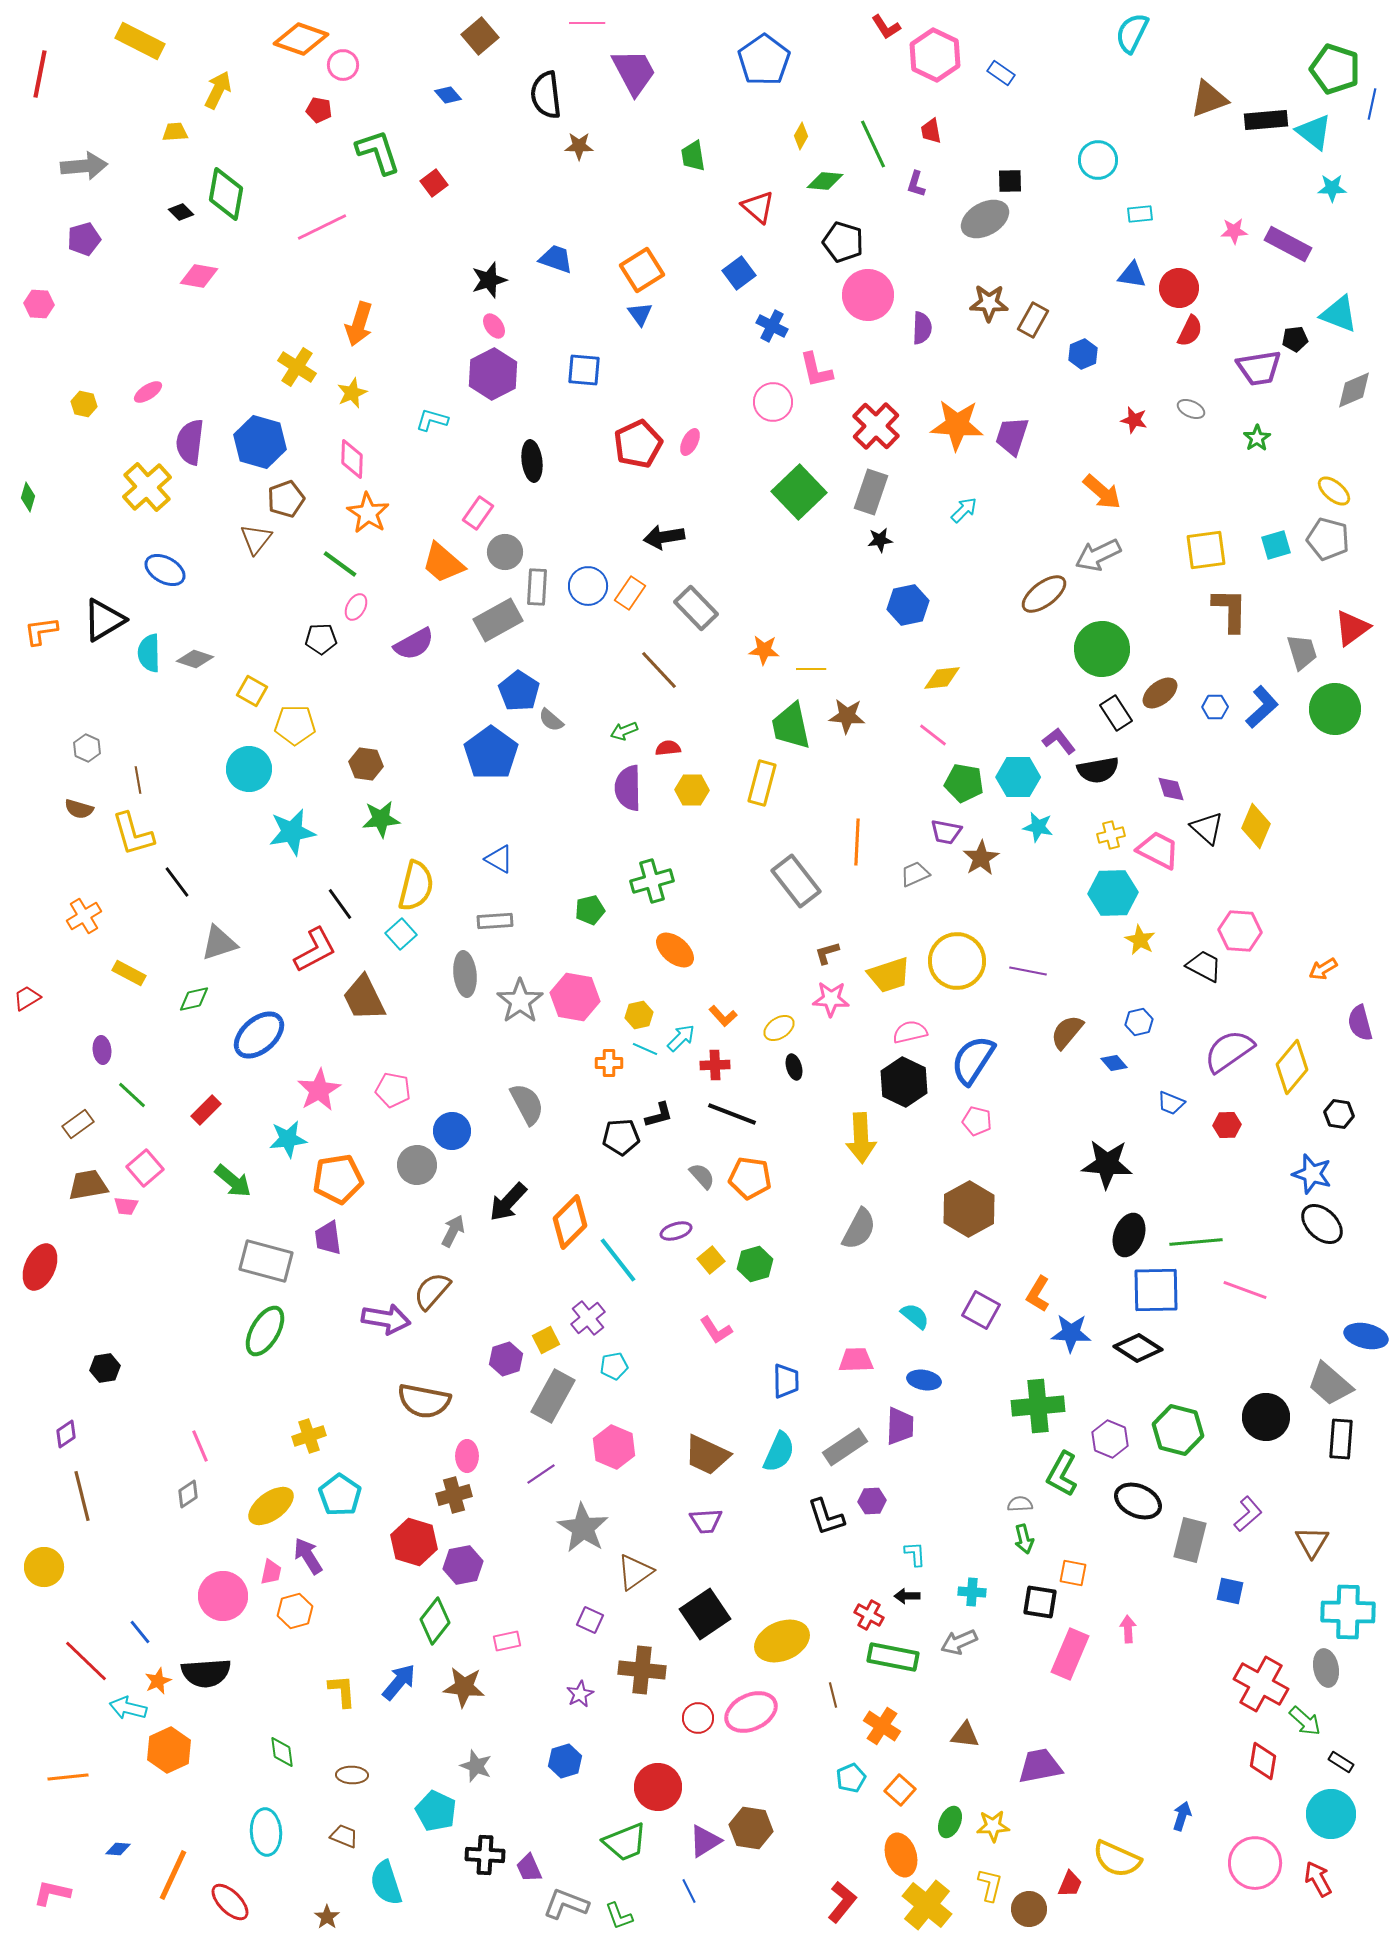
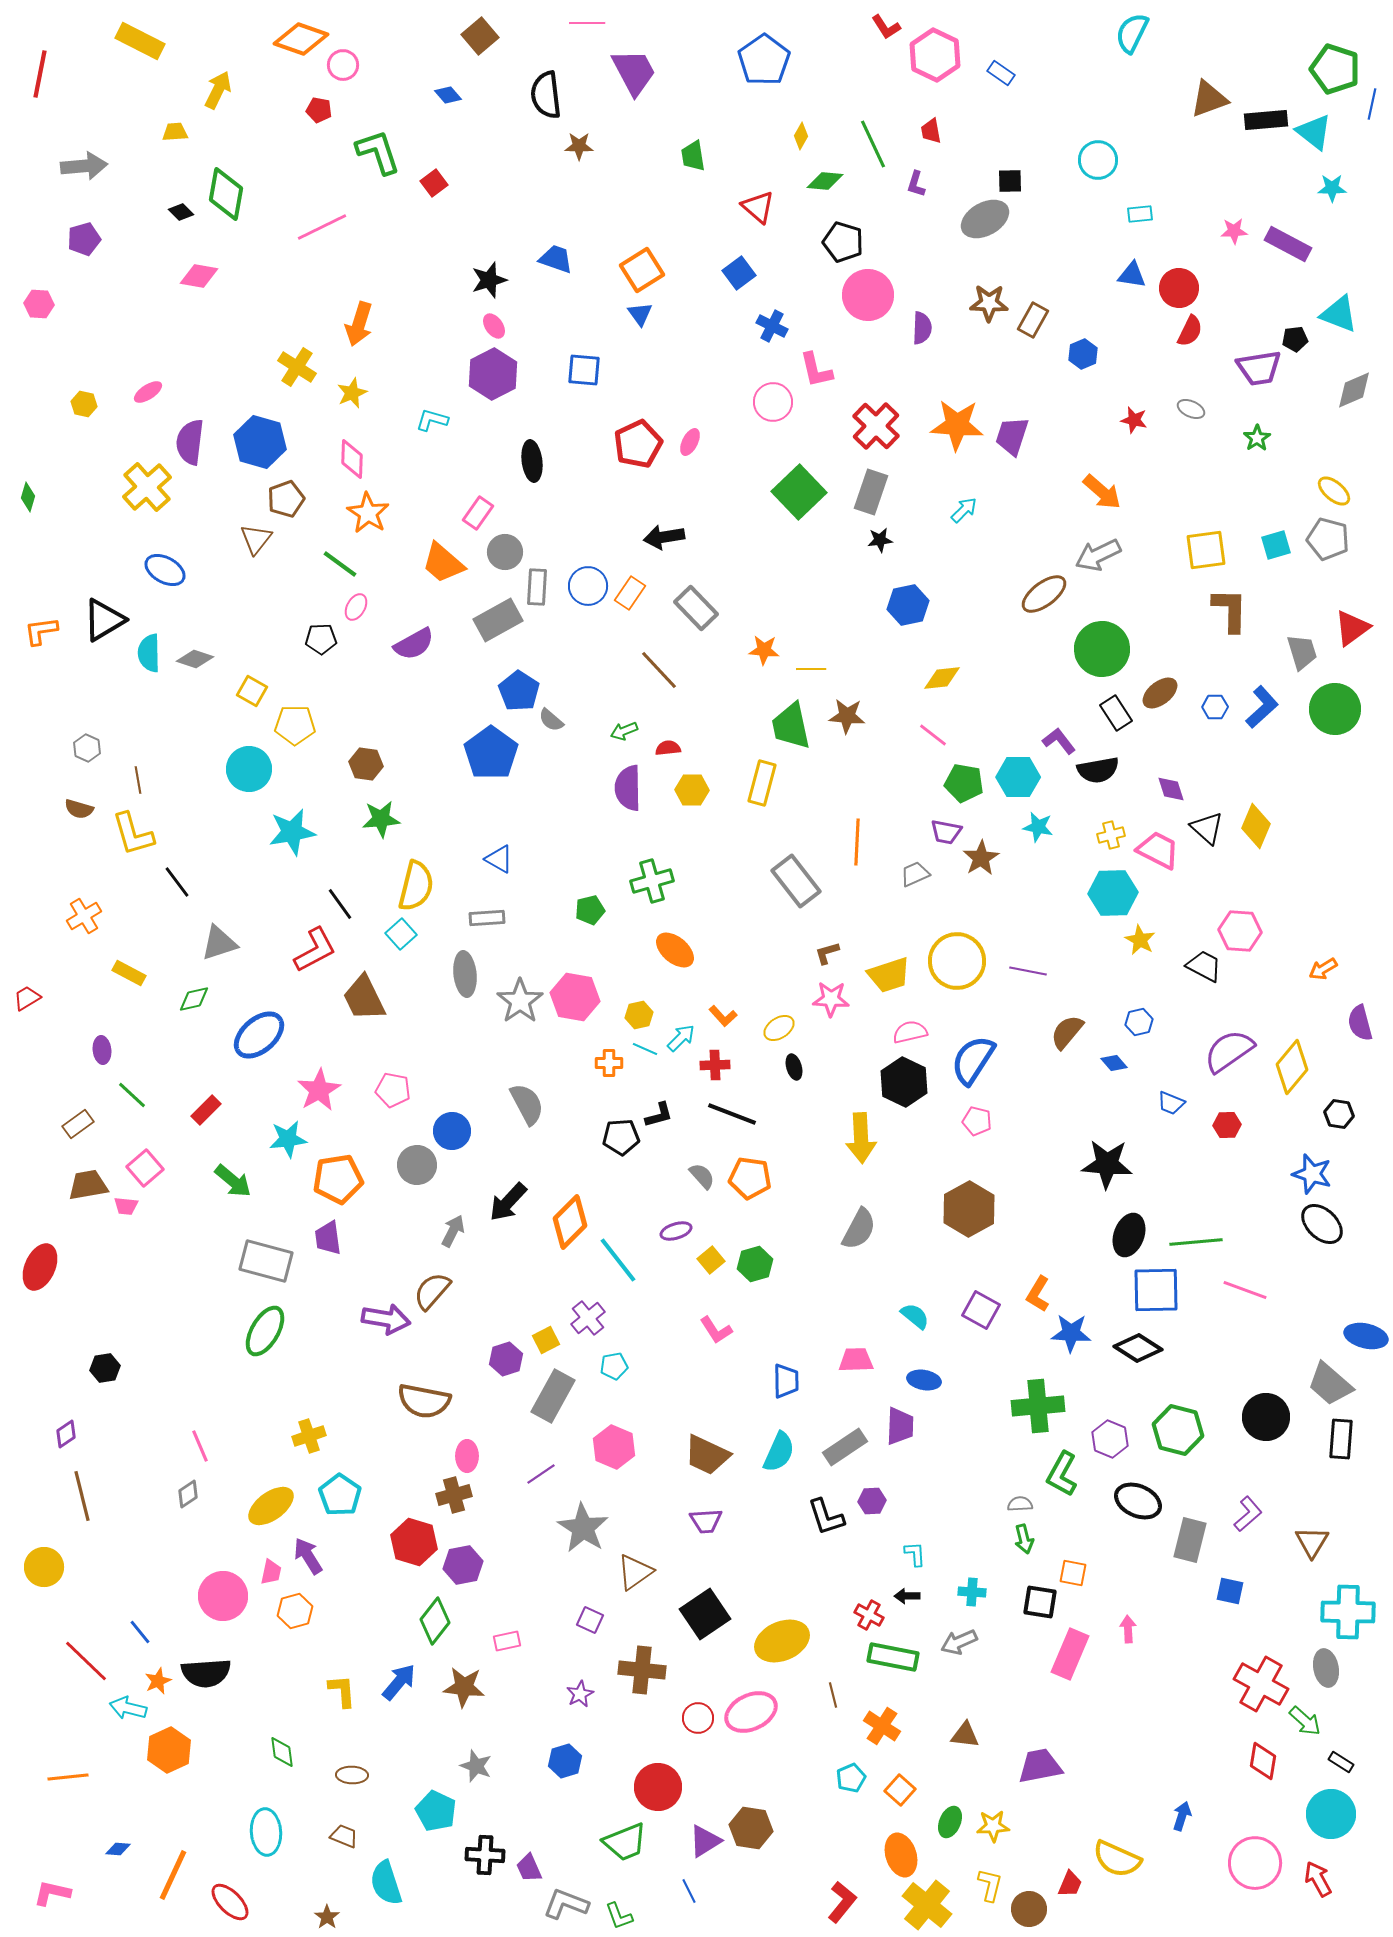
gray rectangle at (495, 921): moved 8 px left, 3 px up
